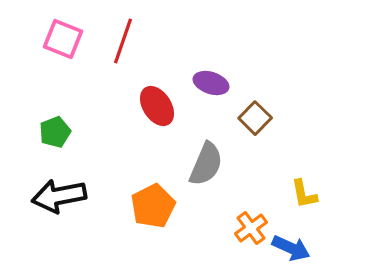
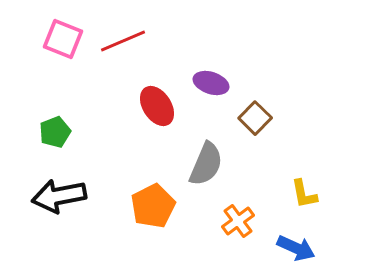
red line: rotated 48 degrees clockwise
orange cross: moved 13 px left, 7 px up
blue arrow: moved 5 px right
